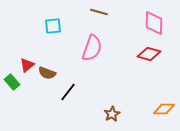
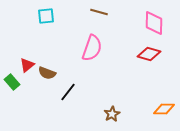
cyan square: moved 7 px left, 10 px up
